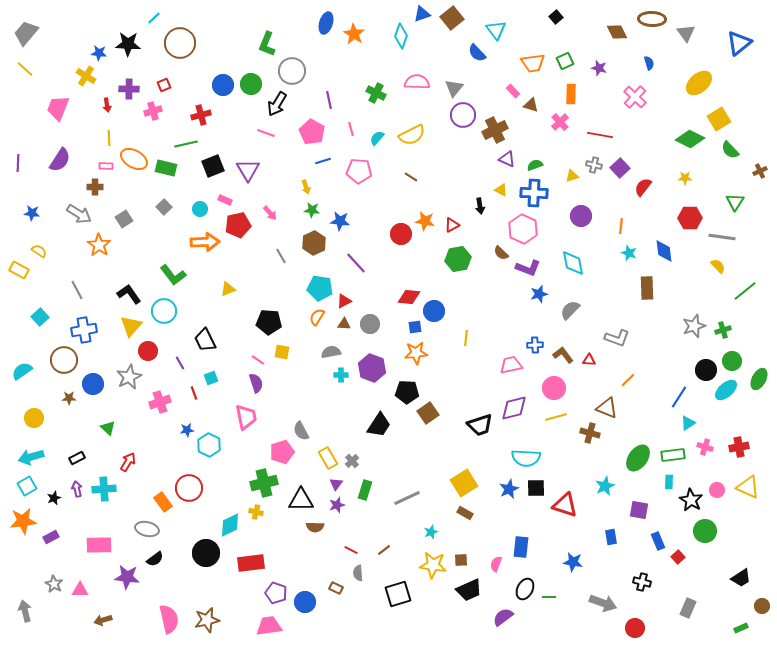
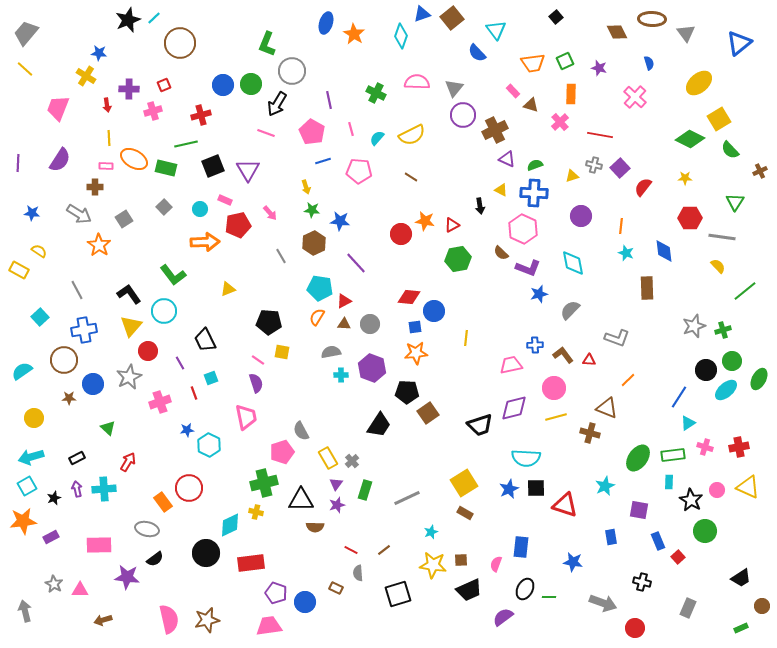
black star at (128, 44): moved 24 px up; rotated 25 degrees counterclockwise
cyan star at (629, 253): moved 3 px left
